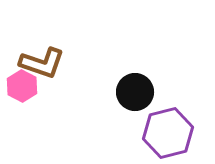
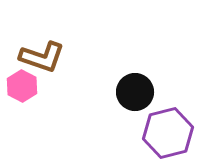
brown L-shape: moved 6 px up
